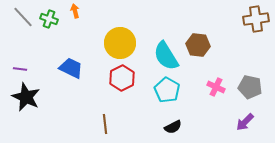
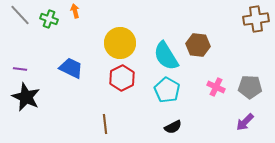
gray line: moved 3 px left, 2 px up
gray pentagon: rotated 10 degrees counterclockwise
